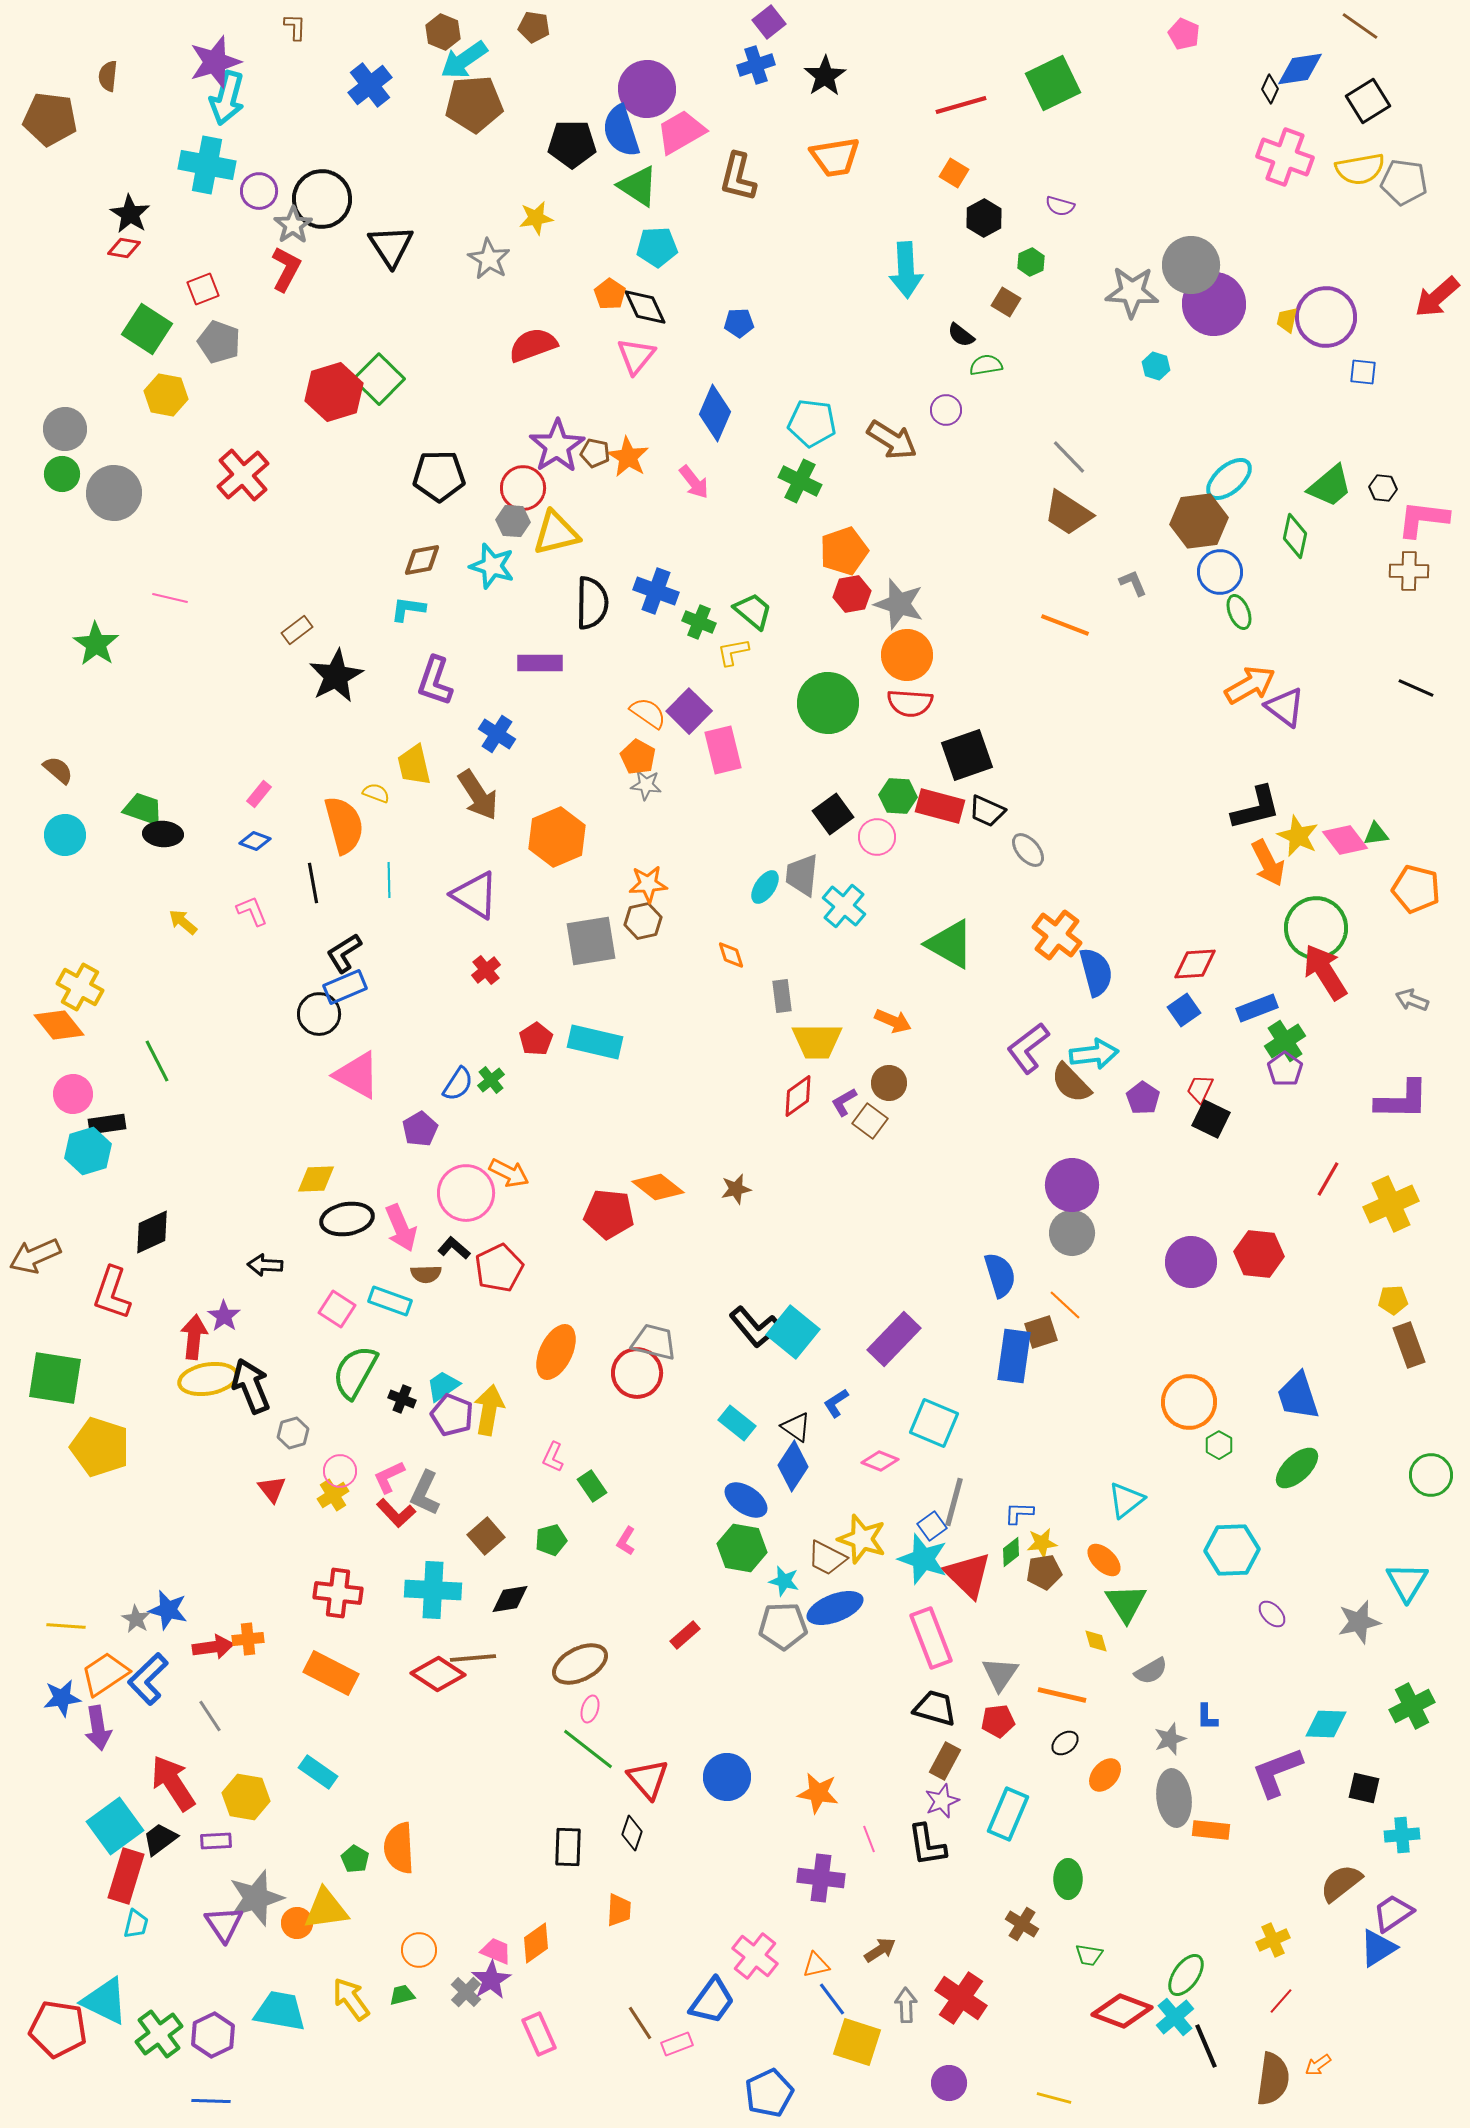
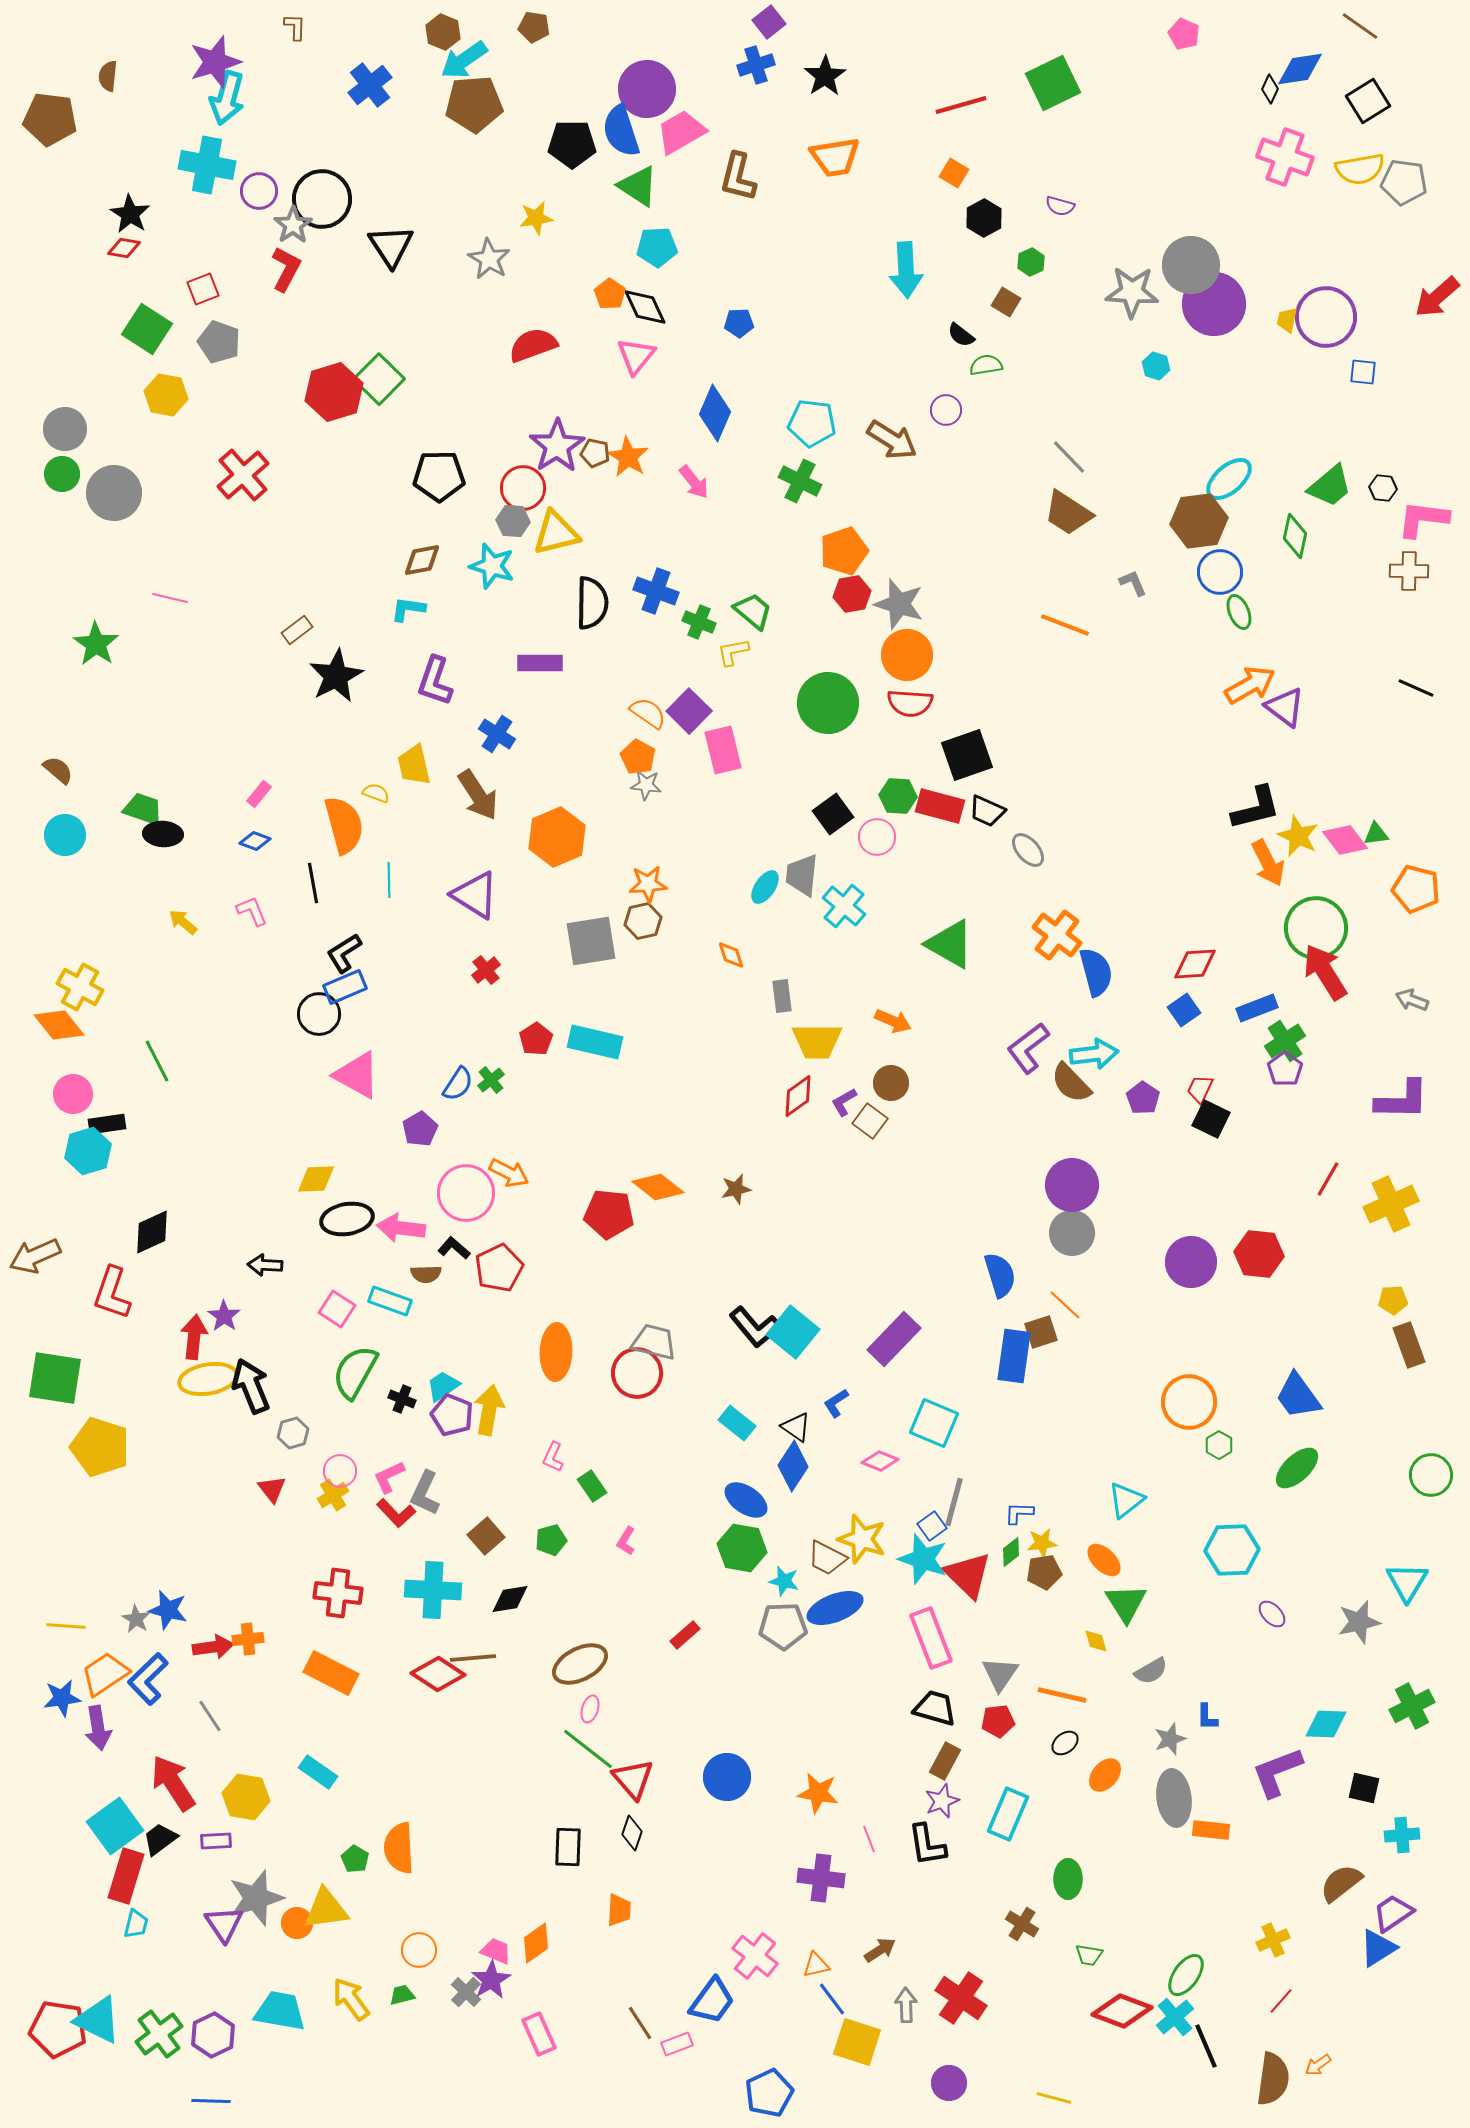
brown circle at (889, 1083): moved 2 px right
pink arrow at (401, 1228): rotated 120 degrees clockwise
orange ellipse at (556, 1352): rotated 24 degrees counterclockwise
blue trapezoid at (1298, 1396): rotated 18 degrees counterclockwise
red triangle at (648, 1779): moved 15 px left
cyan triangle at (105, 2001): moved 7 px left, 19 px down
